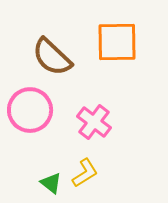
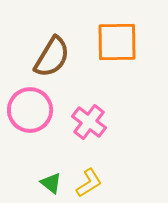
brown semicircle: rotated 102 degrees counterclockwise
pink cross: moved 5 px left
yellow L-shape: moved 4 px right, 10 px down
